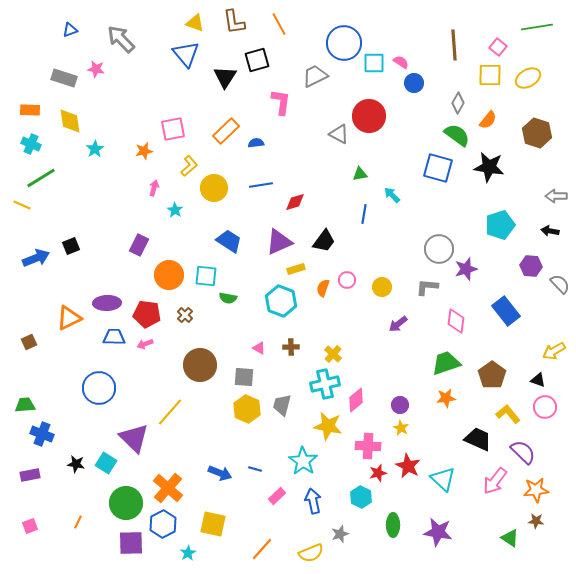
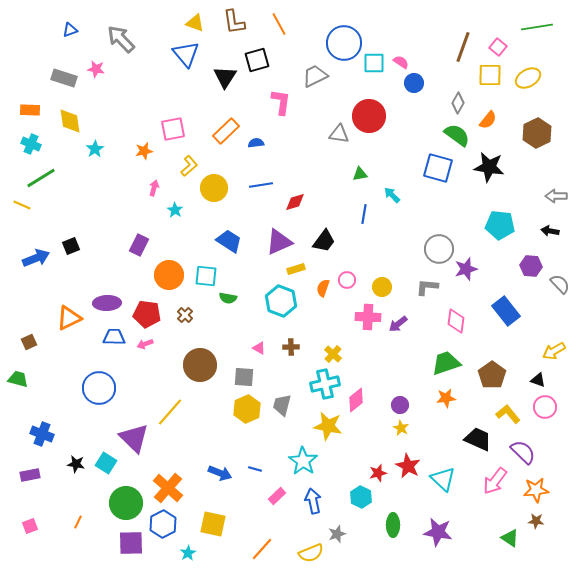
brown line at (454, 45): moved 9 px right, 2 px down; rotated 24 degrees clockwise
brown hexagon at (537, 133): rotated 16 degrees clockwise
gray triangle at (339, 134): rotated 20 degrees counterclockwise
cyan pentagon at (500, 225): rotated 24 degrees clockwise
green trapezoid at (25, 405): moved 7 px left, 26 px up; rotated 20 degrees clockwise
yellow hexagon at (247, 409): rotated 12 degrees clockwise
pink cross at (368, 446): moved 129 px up
gray star at (340, 534): moved 3 px left
